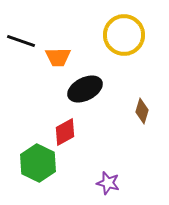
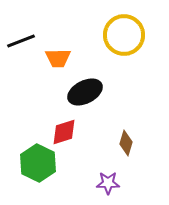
black line: rotated 40 degrees counterclockwise
orange trapezoid: moved 1 px down
black ellipse: moved 3 px down
brown diamond: moved 16 px left, 32 px down
red diamond: moved 1 px left; rotated 12 degrees clockwise
purple star: rotated 15 degrees counterclockwise
